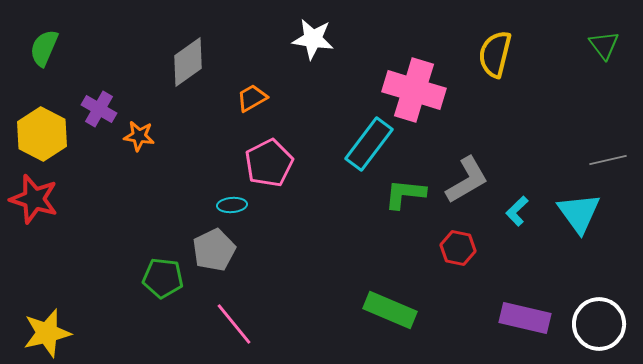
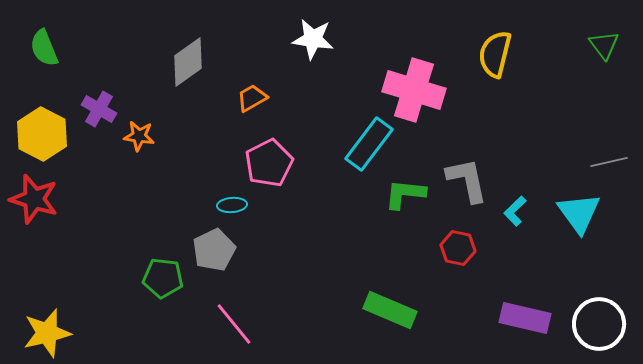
green semicircle: rotated 45 degrees counterclockwise
gray line: moved 1 px right, 2 px down
gray L-shape: rotated 72 degrees counterclockwise
cyan L-shape: moved 2 px left
